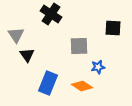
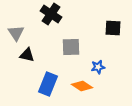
gray triangle: moved 2 px up
gray square: moved 8 px left, 1 px down
black triangle: rotated 42 degrees counterclockwise
blue rectangle: moved 1 px down
